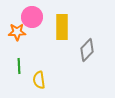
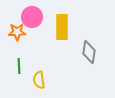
gray diamond: moved 2 px right, 2 px down; rotated 35 degrees counterclockwise
